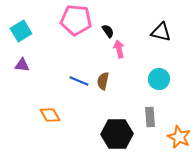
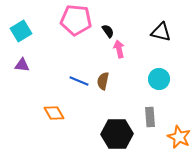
orange diamond: moved 4 px right, 2 px up
